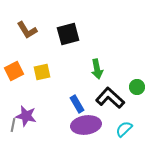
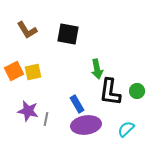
black square: rotated 25 degrees clockwise
yellow square: moved 9 px left
green circle: moved 4 px down
black L-shape: moved 6 px up; rotated 124 degrees counterclockwise
purple star: moved 2 px right, 5 px up
gray line: moved 33 px right, 6 px up
cyan semicircle: moved 2 px right
